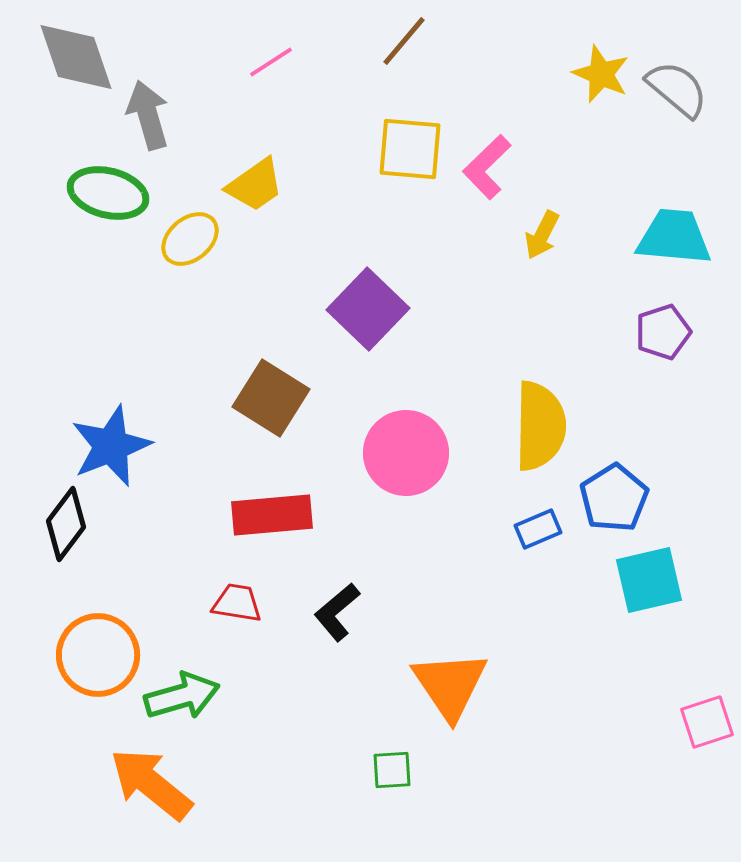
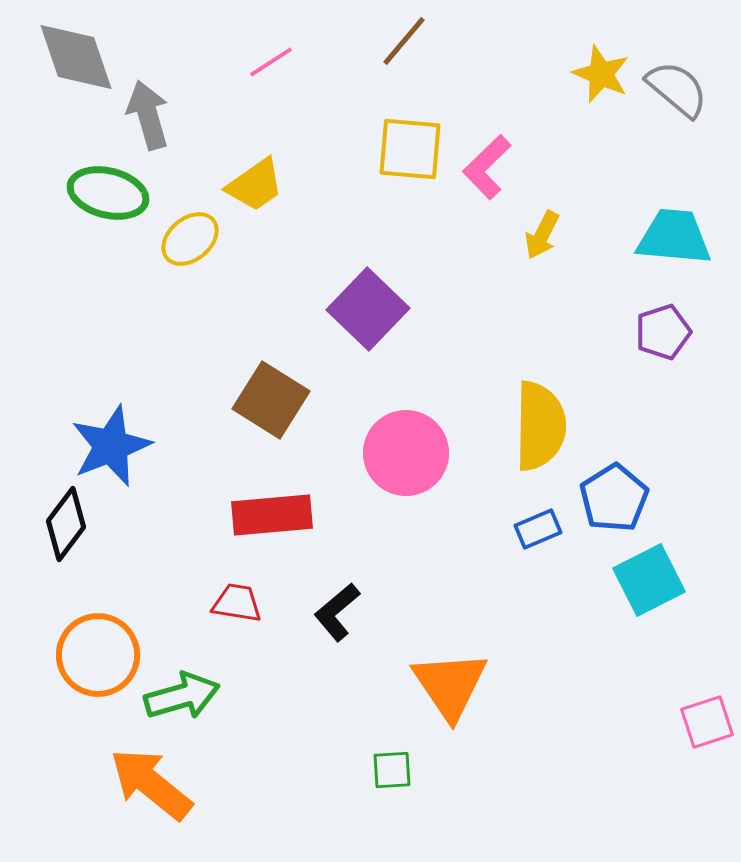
brown square: moved 2 px down
cyan square: rotated 14 degrees counterclockwise
